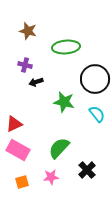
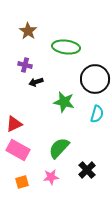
brown star: rotated 18 degrees clockwise
green ellipse: rotated 12 degrees clockwise
cyan semicircle: rotated 54 degrees clockwise
